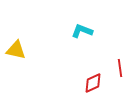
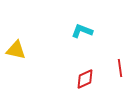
red diamond: moved 8 px left, 4 px up
